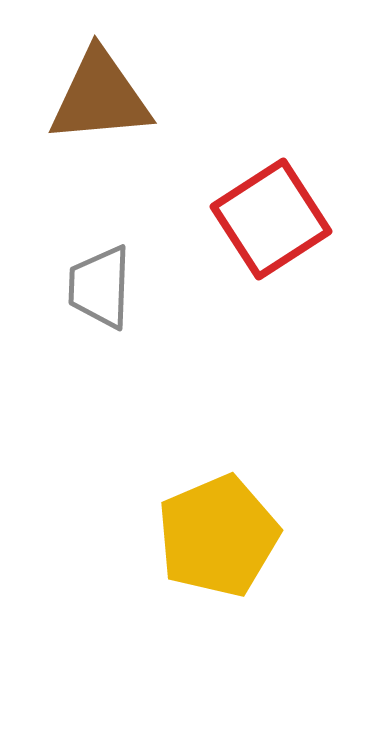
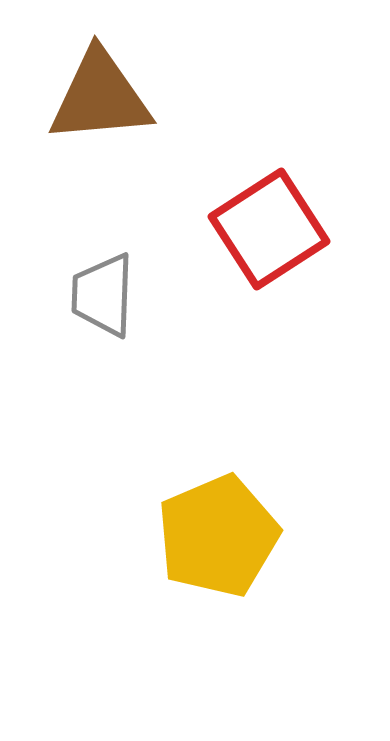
red square: moved 2 px left, 10 px down
gray trapezoid: moved 3 px right, 8 px down
